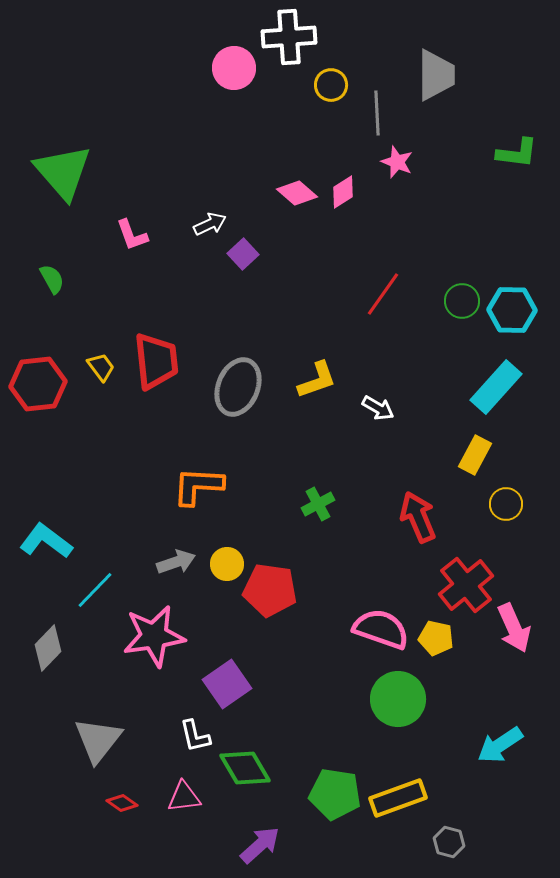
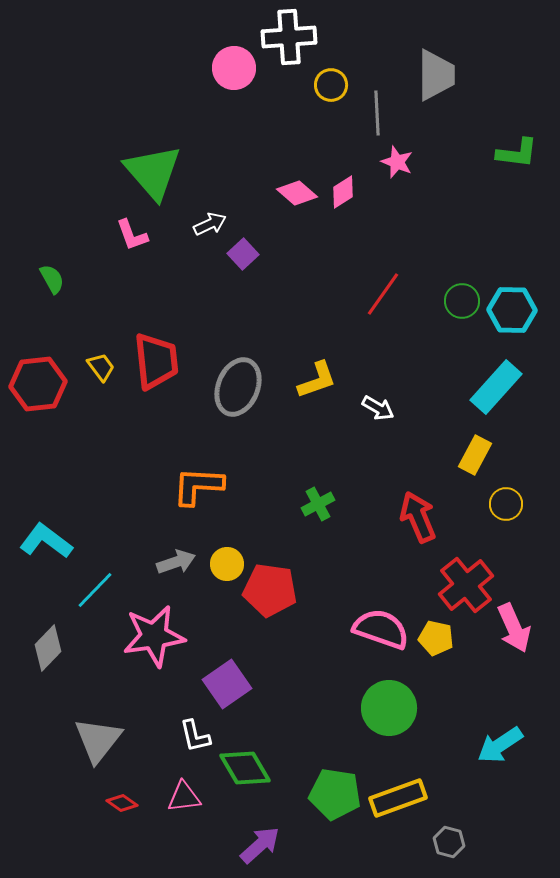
green triangle at (63, 172): moved 90 px right
green circle at (398, 699): moved 9 px left, 9 px down
